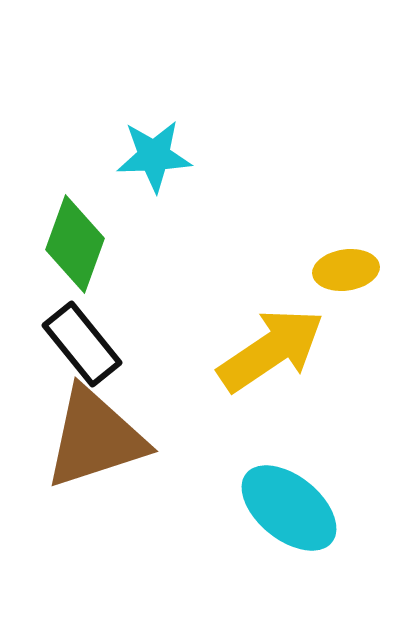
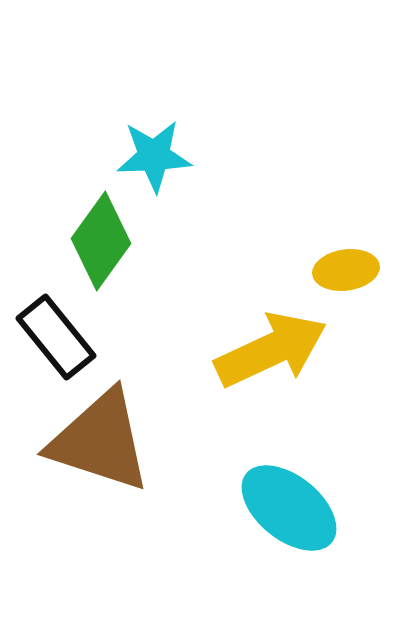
green diamond: moved 26 px right, 3 px up; rotated 16 degrees clockwise
black rectangle: moved 26 px left, 7 px up
yellow arrow: rotated 9 degrees clockwise
brown triangle: moved 5 px right, 3 px down; rotated 36 degrees clockwise
